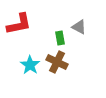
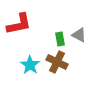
gray triangle: moved 8 px down
green rectangle: moved 1 px down
